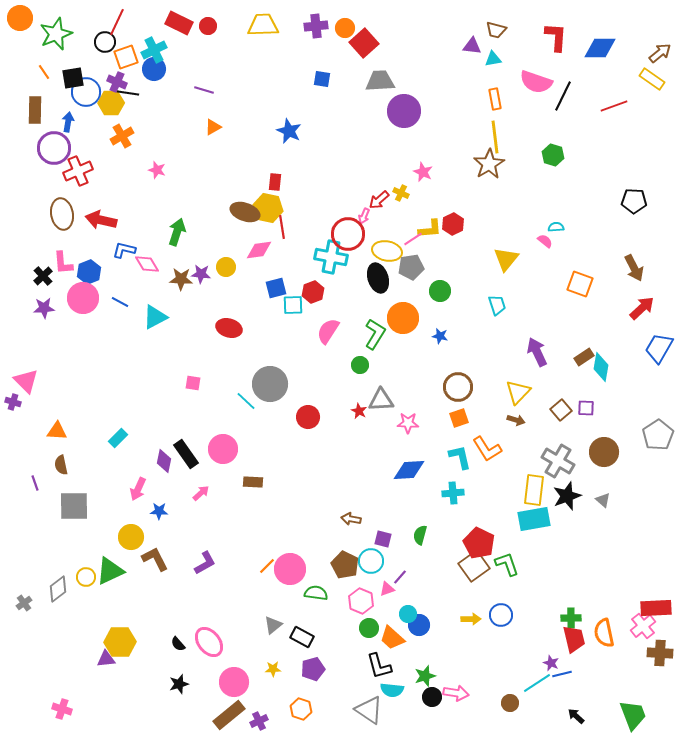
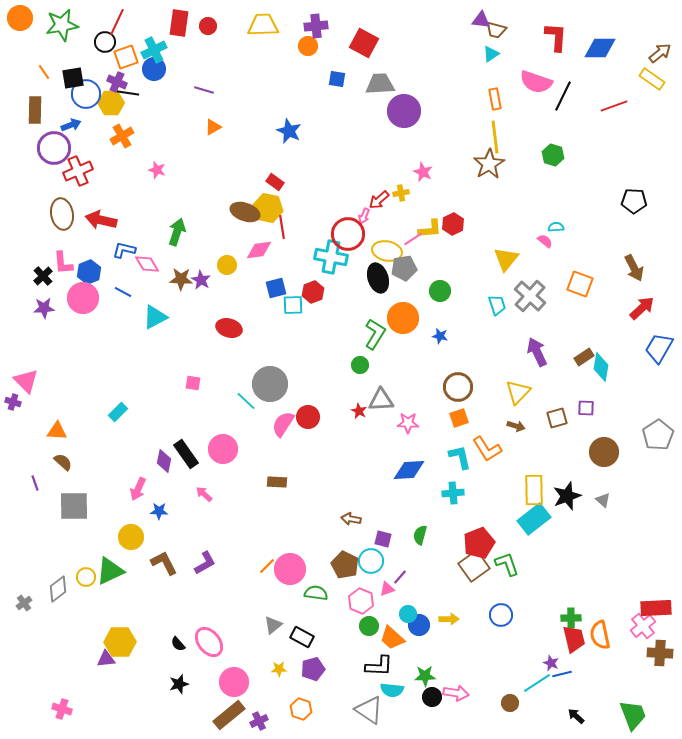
red rectangle at (179, 23): rotated 72 degrees clockwise
orange circle at (345, 28): moved 37 px left, 18 px down
green star at (56, 34): moved 6 px right, 9 px up; rotated 12 degrees clockwise
red square at (364, 43): rotated 20 degrees counterclockwise
purple triangle at (472, 46): moved 9 px right, 26 px up
cyan triangle at (493, 59): moved 2 px left, 5 px up; rotated 24 degrees counterclockwise
blue square at (322, 79): moved 15 px right
gray trapezoid at (380, 81): moved 3 px down
blue circle at (86, 92): moved 2 px down
blue arrow at (68, 122): moved 3 px right, 3 px down; rotated 60 degrees clockwise
red rectangle at (275, 182): rotated 60 degrees counterclockwise
yellow cross at (401, 193): rotated 35 degrees counterclockwise
yellow circle at (226, 267): moved 1 px right, 2 px up
gray pentagon at (411, 267): moved 7 px left, 1 px down
purple star at (201, 274): moved 6 px down; rotated 24 degrees clockwise
blue line at (120, 302): moved 3 px right, 10 px up
pink semicircle at (328, 331): moved 45 px left, 93 px down
brown square at (561, 410): moved 4 px left, 8 px down; rotated 25 degrees clockwise
brown arrow at (516, 420): moved 6 px down
cyan rectangle at (118, 438): moved 26 px up
gray cross at (558, 461): moved 28 px left, 165 px up; rotated 12 degrees clockwise
brown semicircle at (61, 465): moved 2 px right, 3 px up; rotated 144 degrees clockwise
brown rectangle at (253, 482): moved 24 px right
yellow rectangle at (534, 490): rotated 8 degrees counterclockwise
pink arrow at (201, 493): moved 3 px right, 1 px down; rotated 96 degrees counterclockwise
cyan rectangle at (534, 519): rotated 28 degrees counterclockwise
red pentagon at (479, 543): rotated 24 degrees clockwise
brown L-shape at (155, 559): moved 9 px right, 4 px down
yellow arrow at (471, 619): moved 22 px left
green circle at (369, 628): moved 2 px up
orange semicircle at (604, 633): moved 4 px left, 2 px down
black L-shape at (379, 666): rotated 72 degrees counterclockwise
yellow star at (273, 669): moved 6 px right
green star at (425, 676): rotated 15 degrees clockwise
